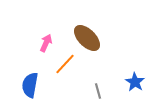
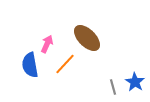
pink arrow: moved 1 px right, 1 px down
blue semicircle: moved 20 px up; rotated 20 degrees counterclockwise
gray line: moved 15 px right, 4 px up
